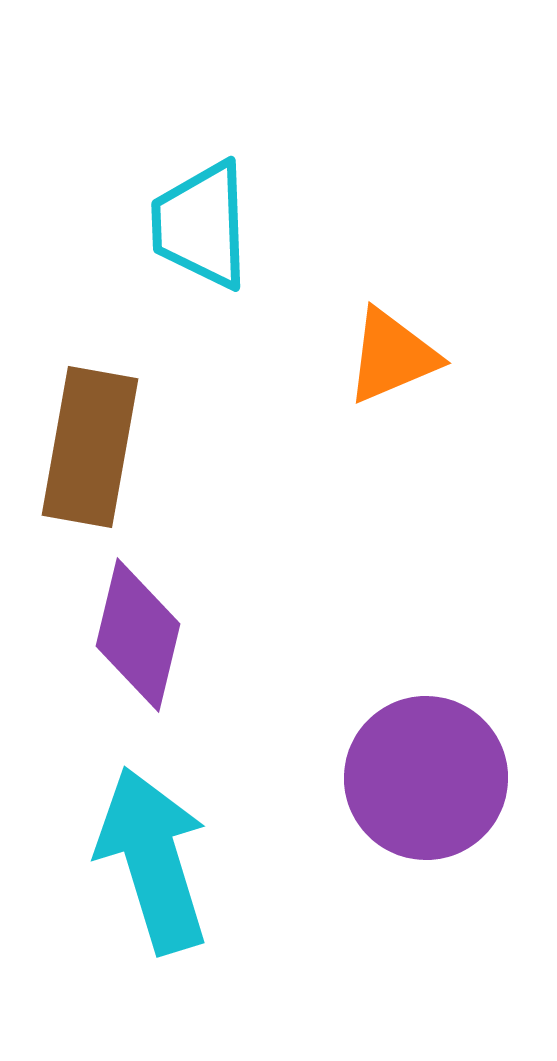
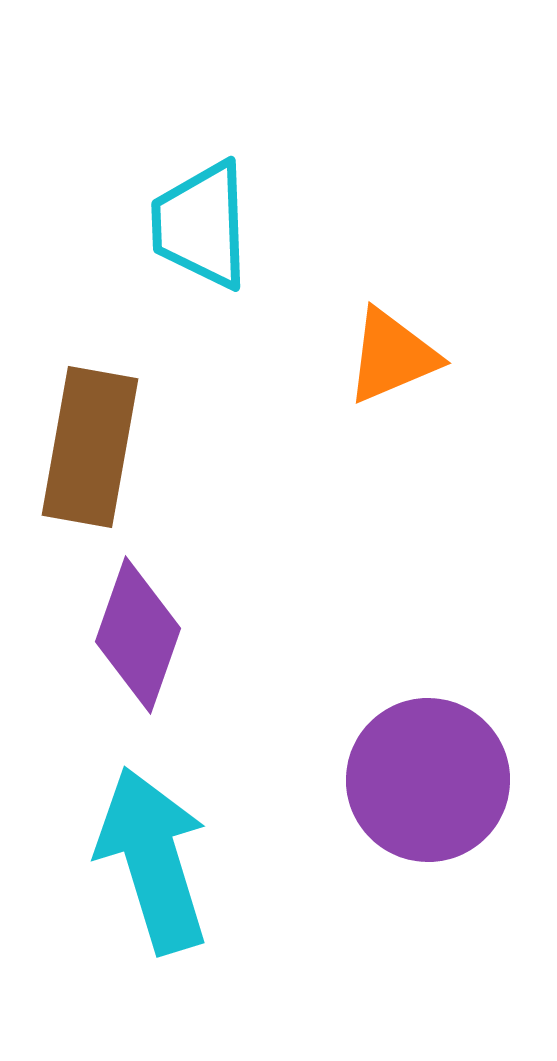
purple diamond: rotated 6 degrees clockwise
purple circle: moved 2 px right, 2 px down
